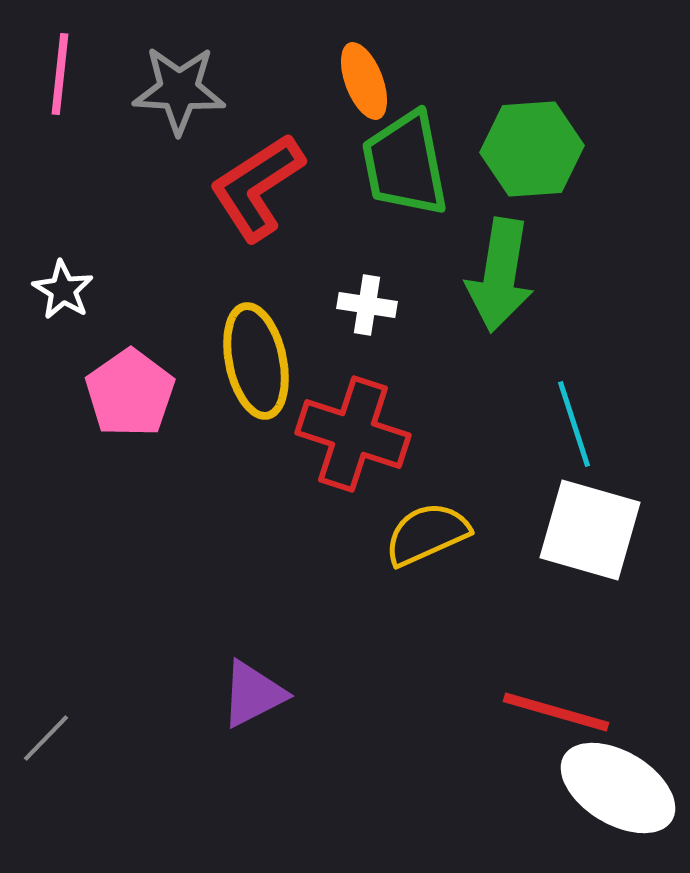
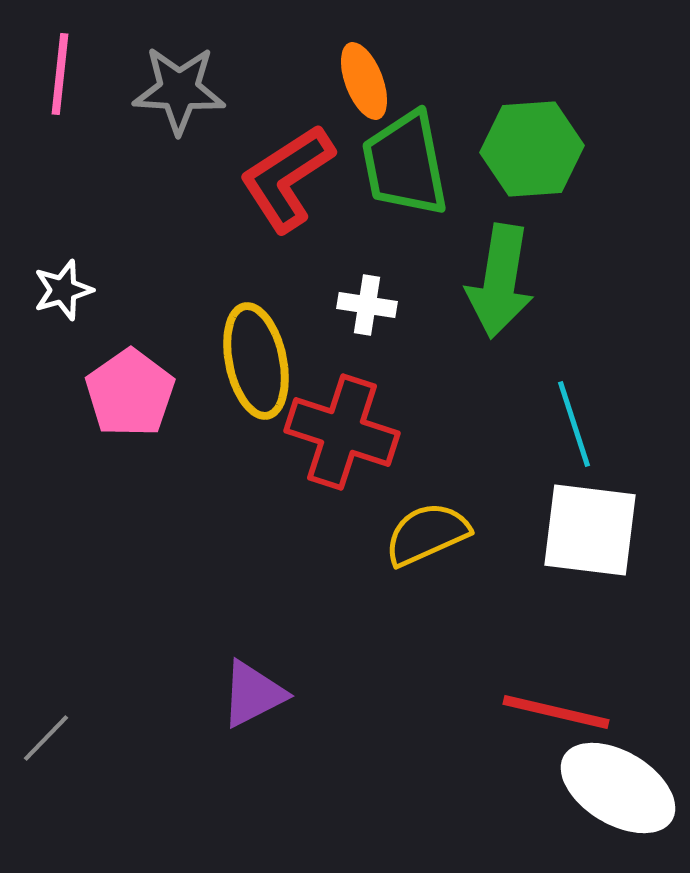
red L-shape: moved 30 px right, 9 px up
green arrow: moved 6 px down
white star: rotated 24 degrees clockwise
red cross: moved 11 px left, 2 px up
white square: rotated 9 degrees counterclockwise
red line: rotated 3 degrees counterclockwise
